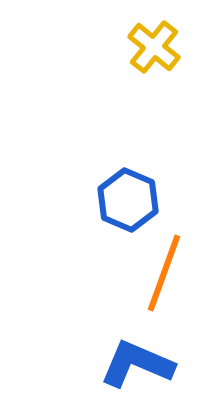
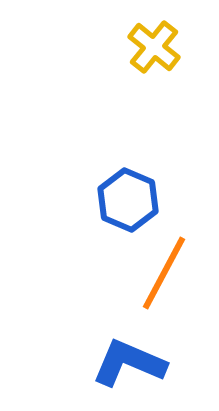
orange line: rotated 8 degrees clockwise
blue L-shape: moved 8 px left, 1 px up
